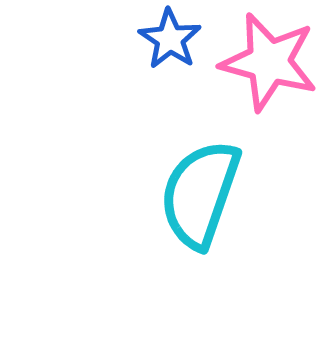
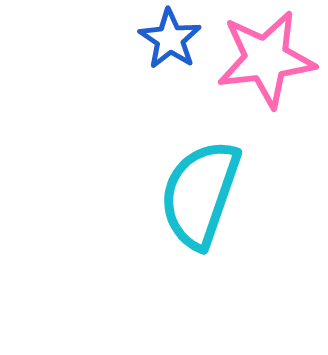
pink star: moved 3 px left, 3 px up; rotated 22 degrees counterclockwise
